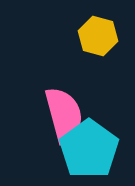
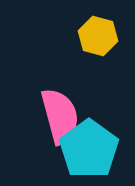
pink semicircle: moved 4 px left, 1 px down
